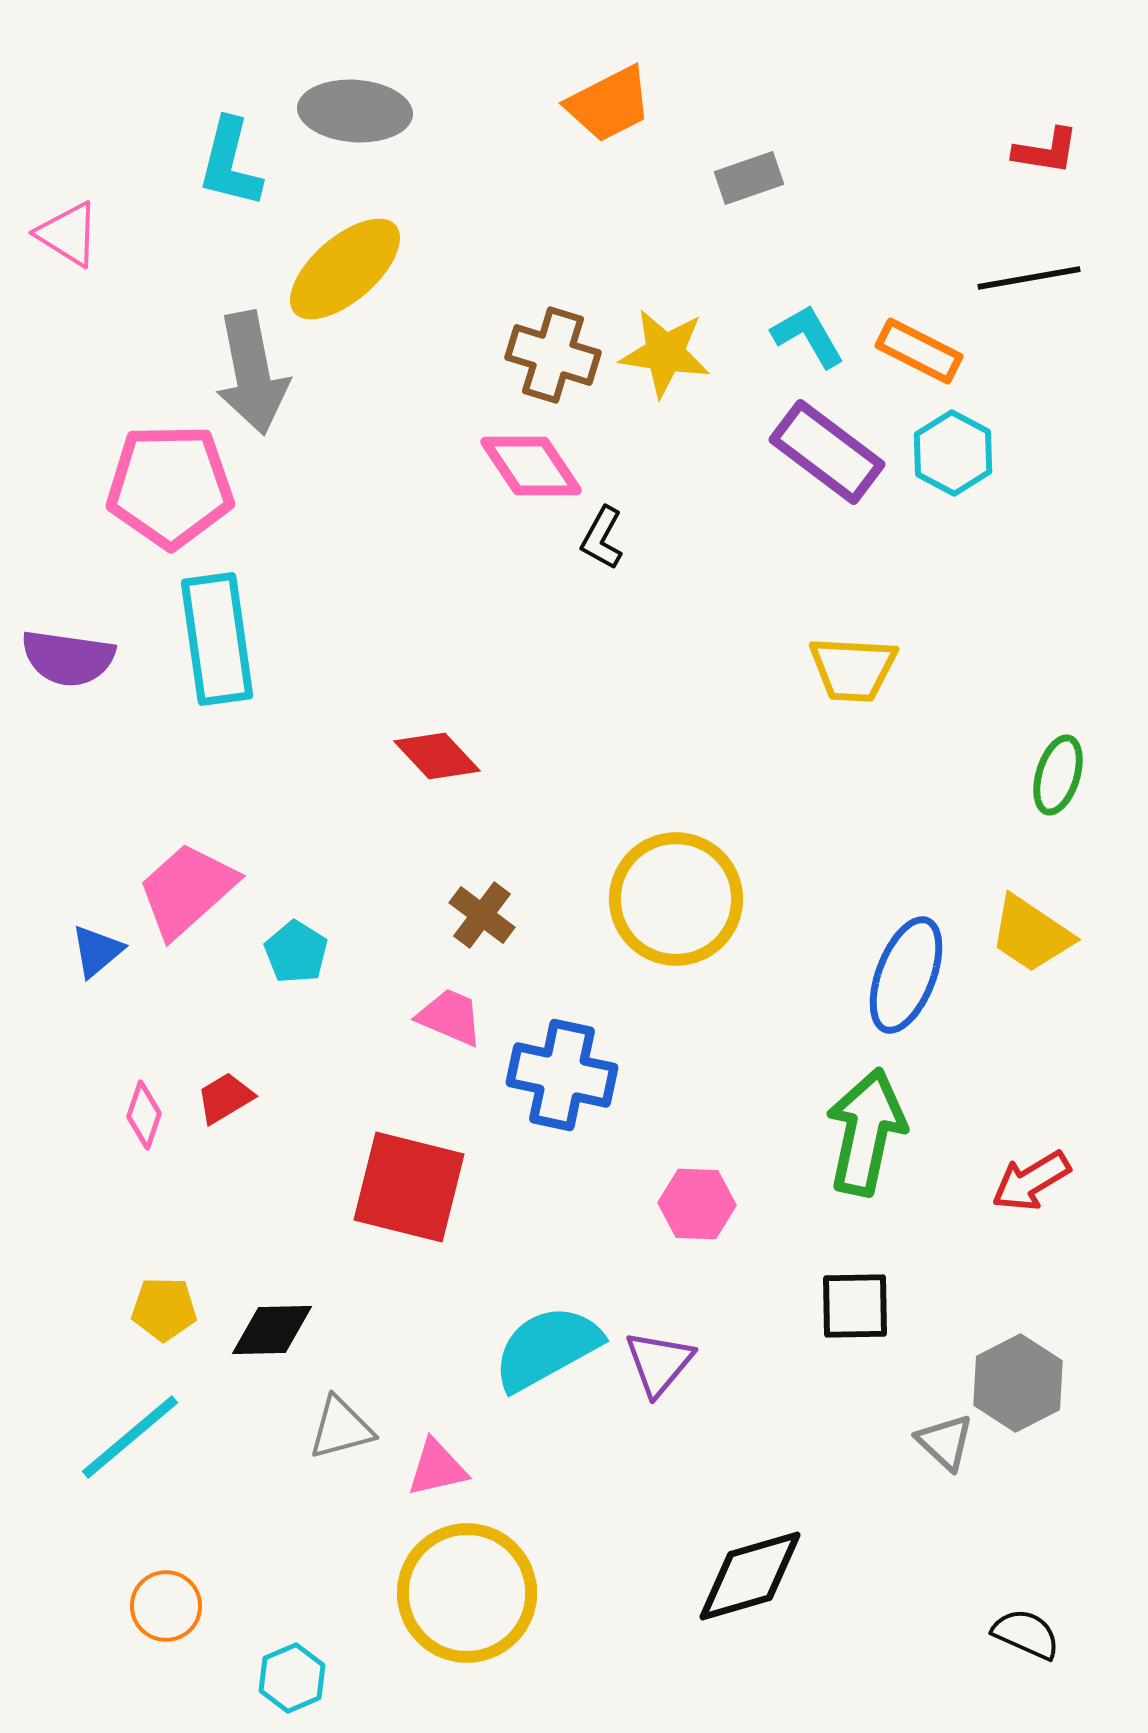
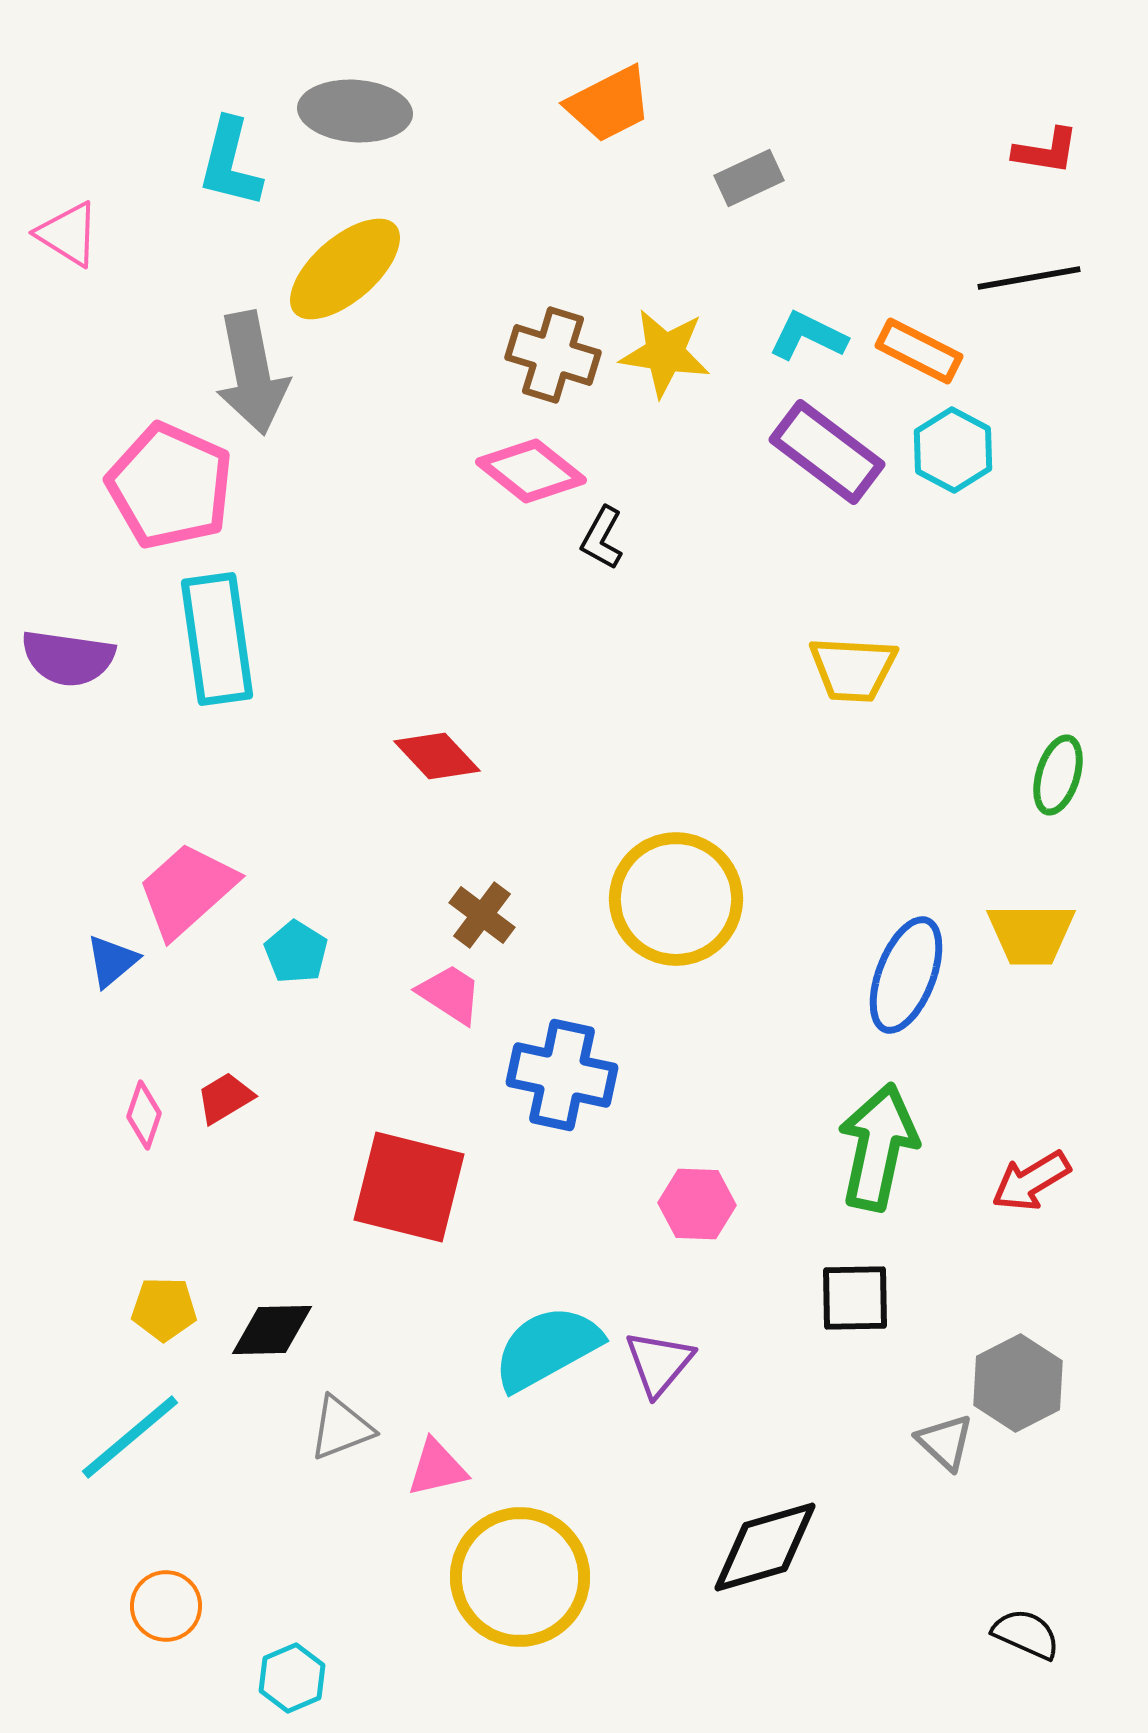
gray rectangle at (749, 178): rotated 6 degrees counterclockwise
cyan L-shape at (808, 336): rotated 34 degrees counterclockwise
cyan hexagon at (953, 453): moved 3 px up
pink diamond at (531, 466): moved 5 px down; rotated 18 degrees counterclockwise
pink pentagon at (170, 486): rotated 25 degrees clockwise
yellow trapezoid at (1031, 934): rotated 34 degrees counterclockwise
blue triangle at (97, 951): moved 15 px right, 10 px down
pink trapezoid at (450, 1017): moved 23 px up; rotated 10 degrees clockwise
green arrow at (866, 1132): moved 12 px right, 15 px down
black square at (855, 1306): moved 8 px up
gray triangle at (341, 1428): rotated 6 degrees counterclockwise
black diamond at (750, 1576): moved 15 px right, 29 px up
yellow circle at (467, 1593): moved 53 px right, 16 px up
